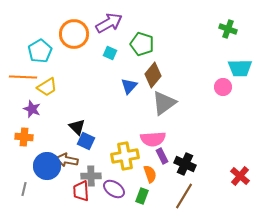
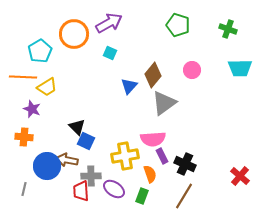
green pentagon: moved 36 px right, 19 px up
pink circle: moved 31 px left, 17 px up
